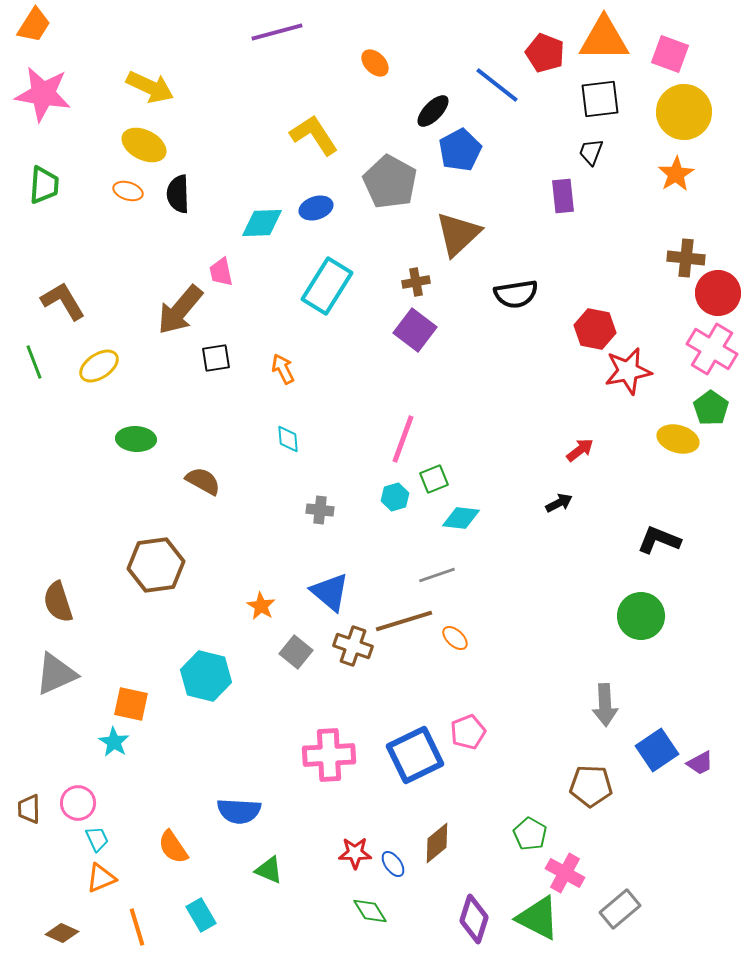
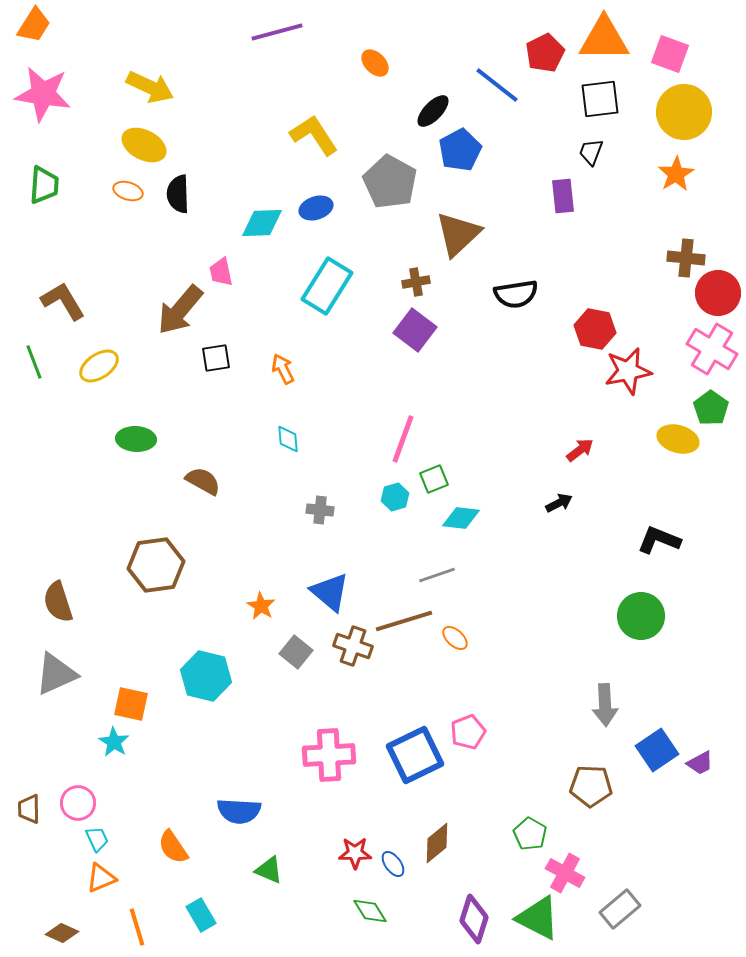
red pentagon at (545, 53): rotated 24 degrees clockwise
